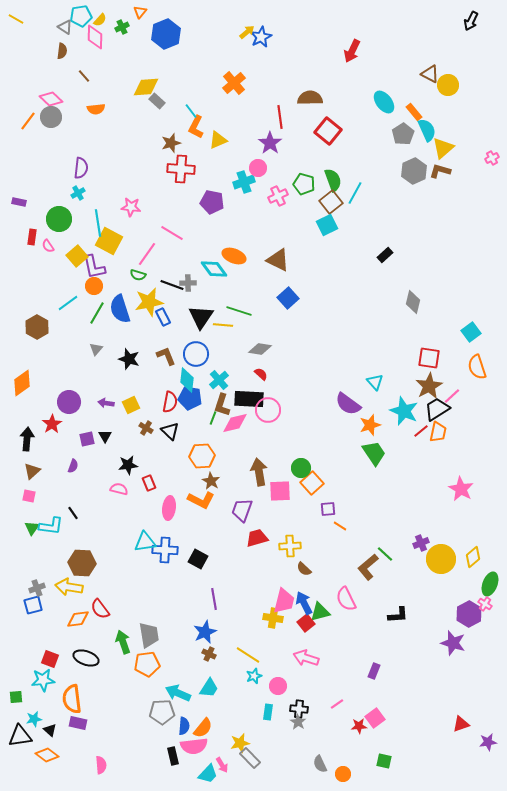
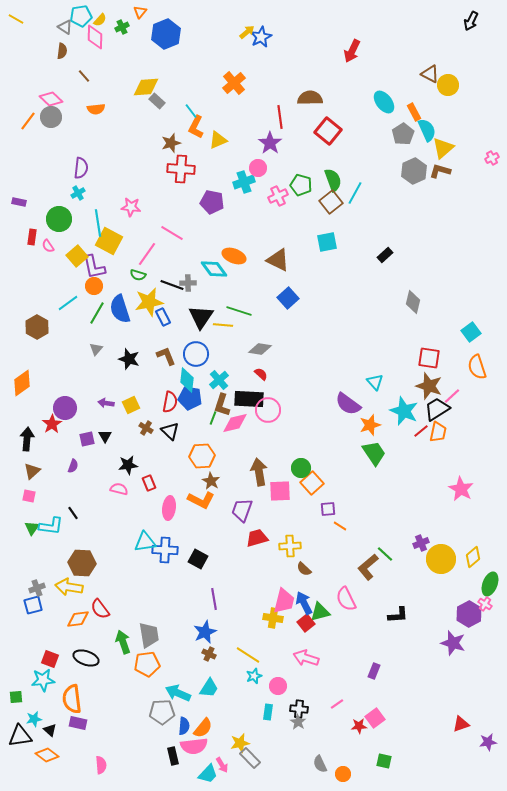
orange rectangle at (414, 112): rotated 12 degrees clockwise
green pentagon at (304, 184): moved 3 px left, 1 px down
cyan square at (327, 225): moved 17 px down; rotated 15 degrees clockwise
brown star at (429, 386): rotated 24 degrees counterclockwise
purple circle at (69, 402): moved 4 px left, 6 px down
